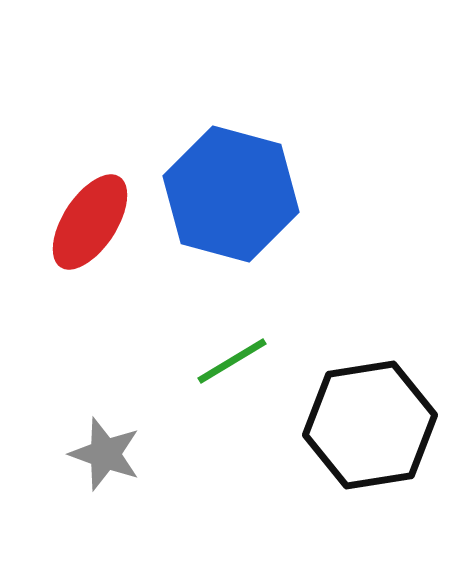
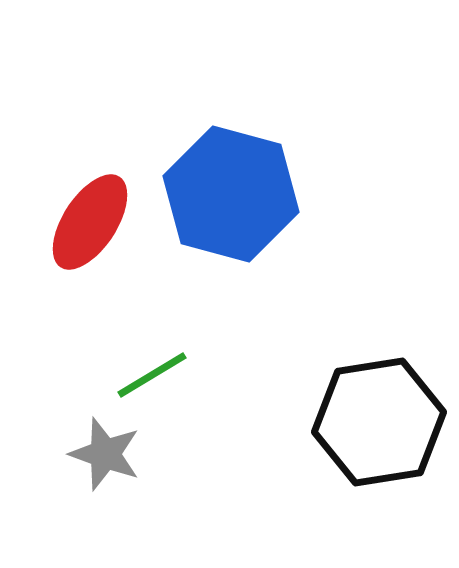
green line: moved 80 px left, 14 px down
black hexagon: moved 9 px right, 3 px up
